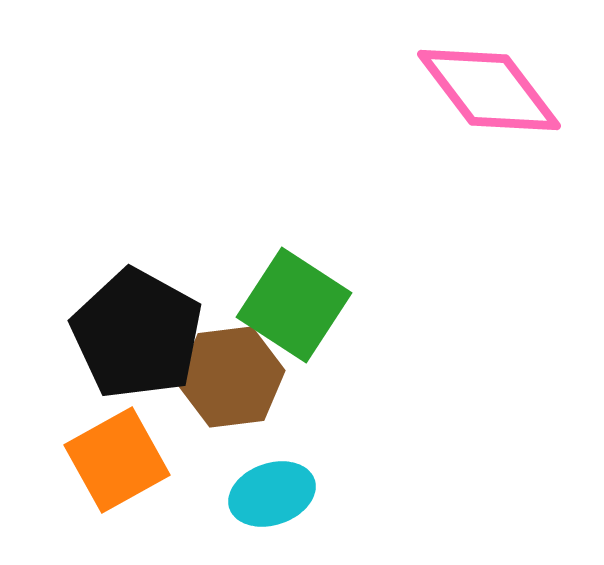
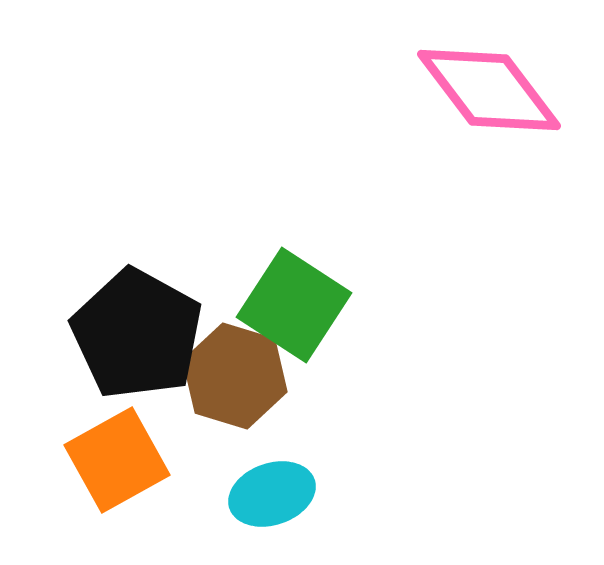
brown hexagon: moved 4 px right, 1 px up; rotated 24 degrees clockwise
